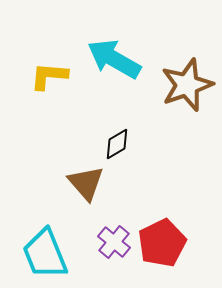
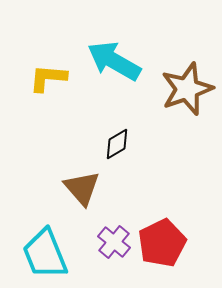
cyan arrow: moved 2 px down
yellow L-shape: moved 1 px left, 2 px down
brown star: moved 4 px down
brown triangle: moved 4 px left, 5 px down
